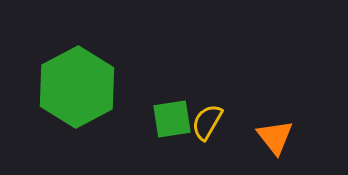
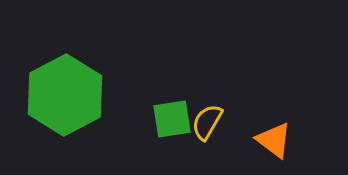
green hexagon: moved 12 px left, 8 px down
orange triangle: moved 1 px left, 3 px down; rotated 15 degrees counterclockwise
